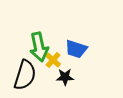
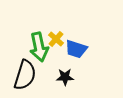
yellow cross: moved 3 px right, 21 px up
